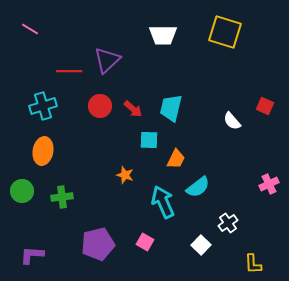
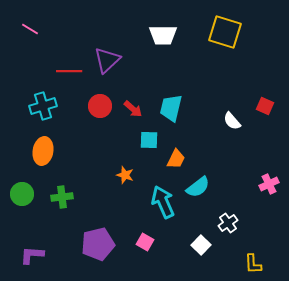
green circle: moved 3 px down
